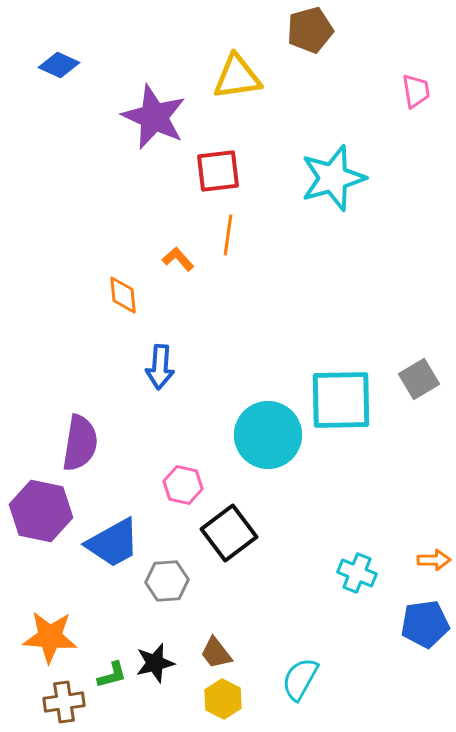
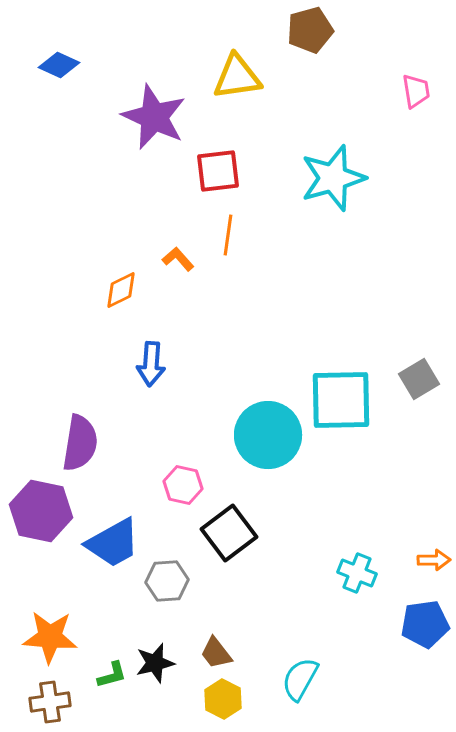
orange diamond: moved 2 px left, 5 px up; rotated 69 degrees clockwise
blue arrow: moved 9 px left, 3 px up
brown cross: moved 14 px left
